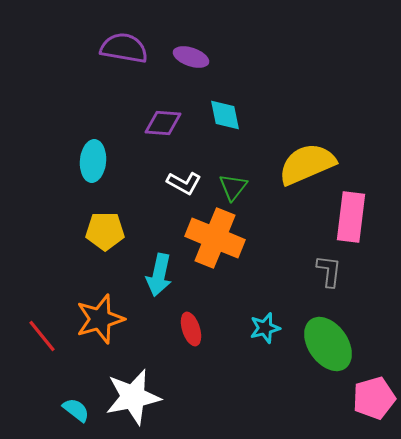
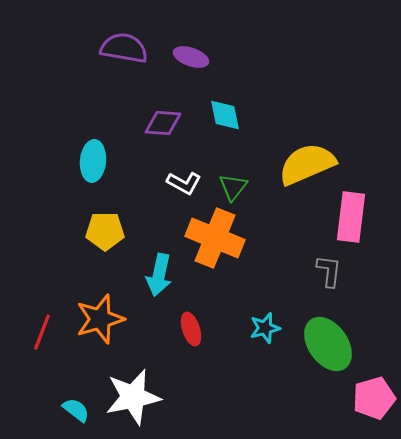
red line: moved 4 px up; rotated 60 degrees clockwise
